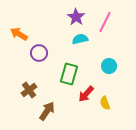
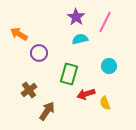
red arrow: rotated 30 degrees clockwise
